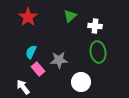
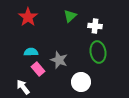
cyan semicircle: rotated 64 degrees clockwise
gray star: rotated 24 degrees clockwise
